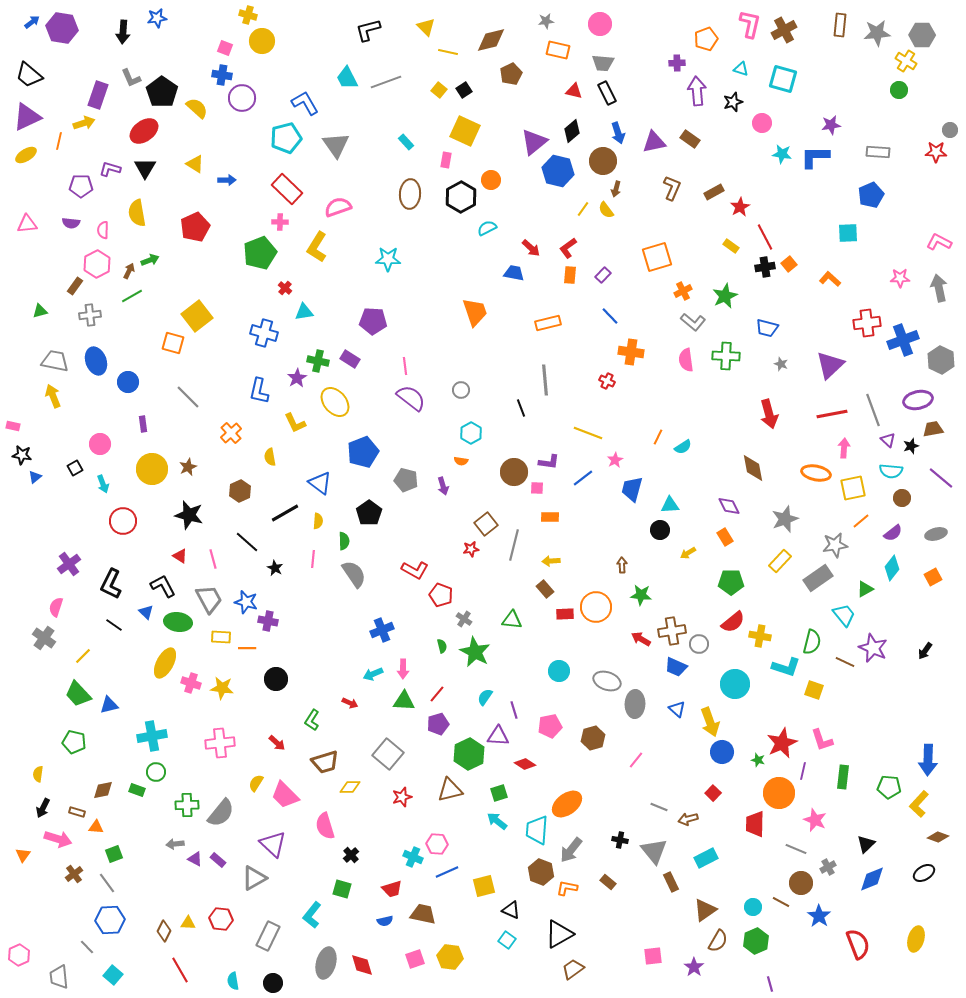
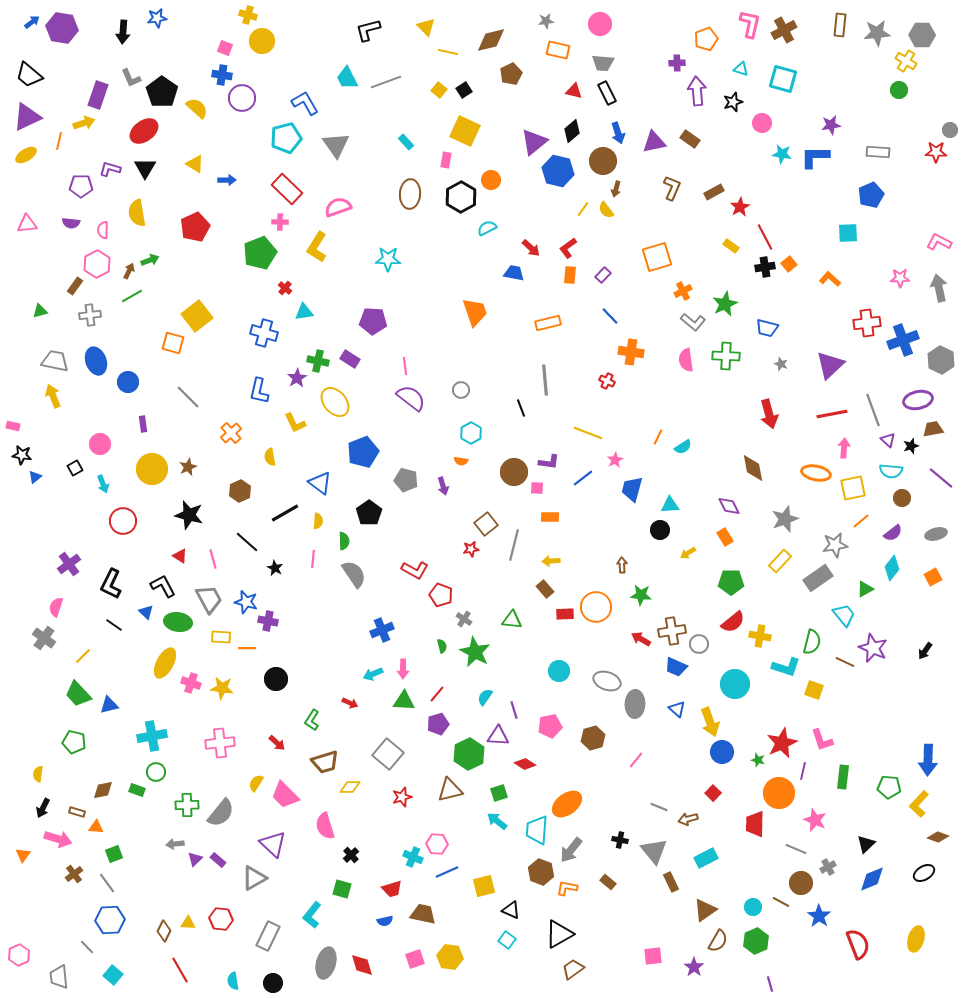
green star at (725, 296): moved 8 px down
purple triangle at (195, 859): rotated 49 degrees clockwise
